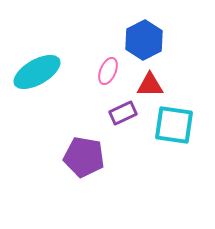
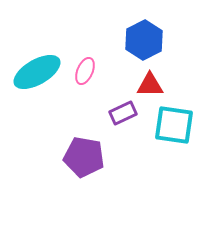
pink ellipse: moved 23 px left
